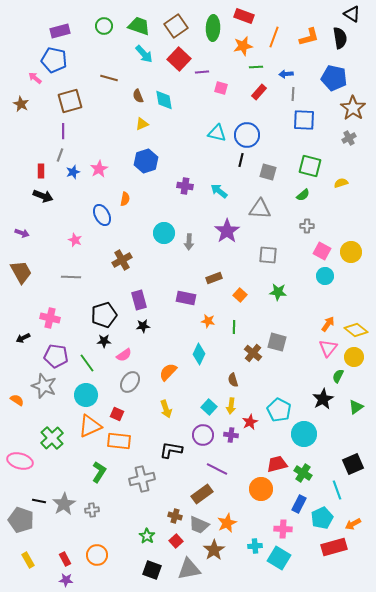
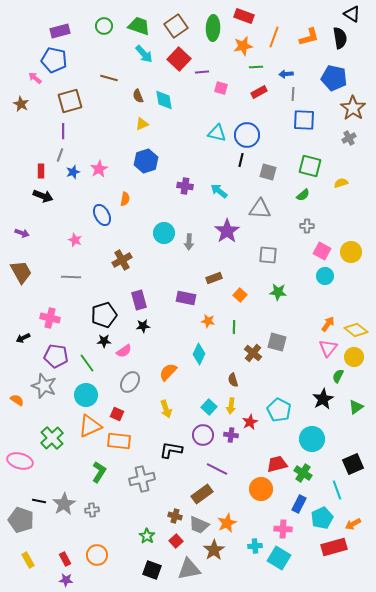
red rectangle at (259, 92): rotated 21 degrees clockwise
pink semicircle at (124, 355): moved 4 px up
cyan circle at (304, 434): moved 8 px right, 5 px down
